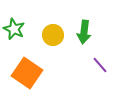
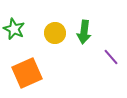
yellow circle: moved 2 px right, 2 px up
purple line: moved 11 px right, 8 px up
orange square: rotated 32 degrees clockwise
